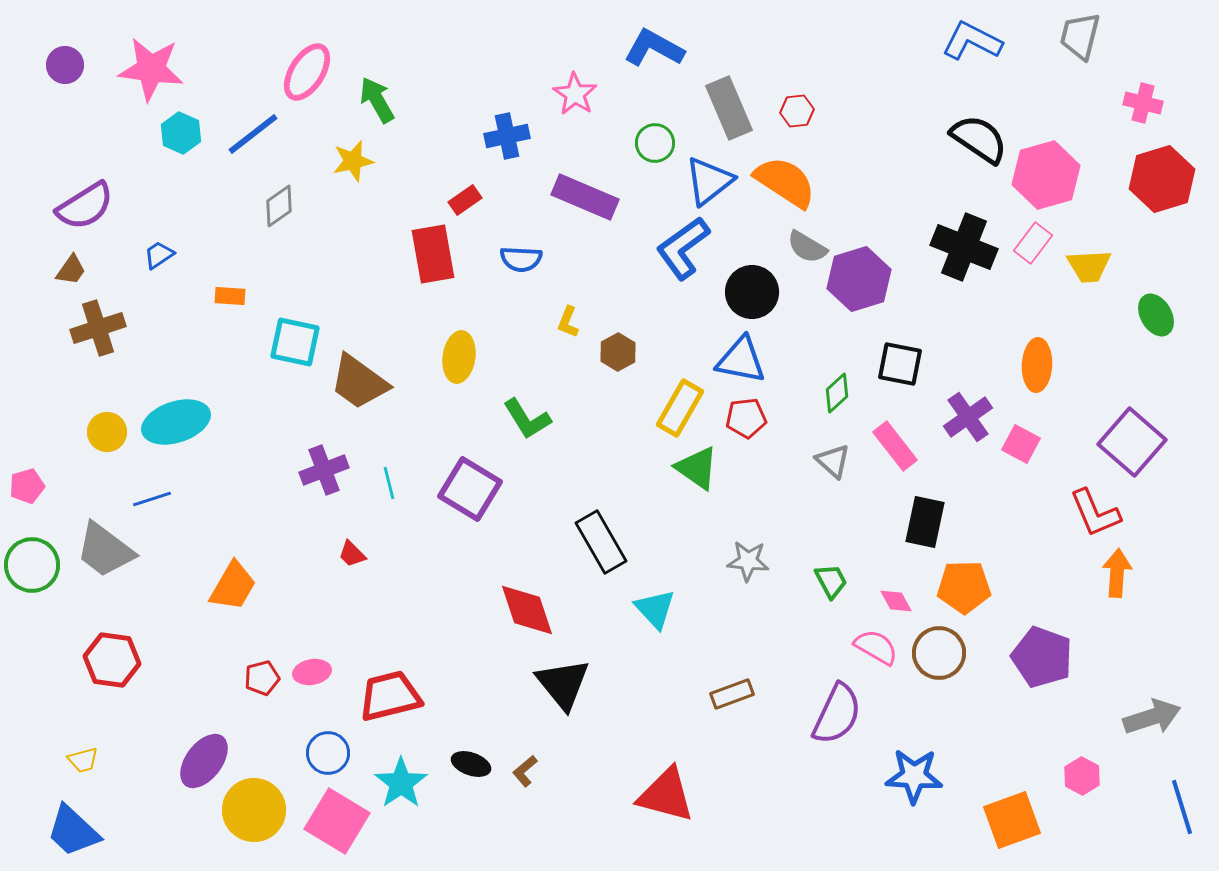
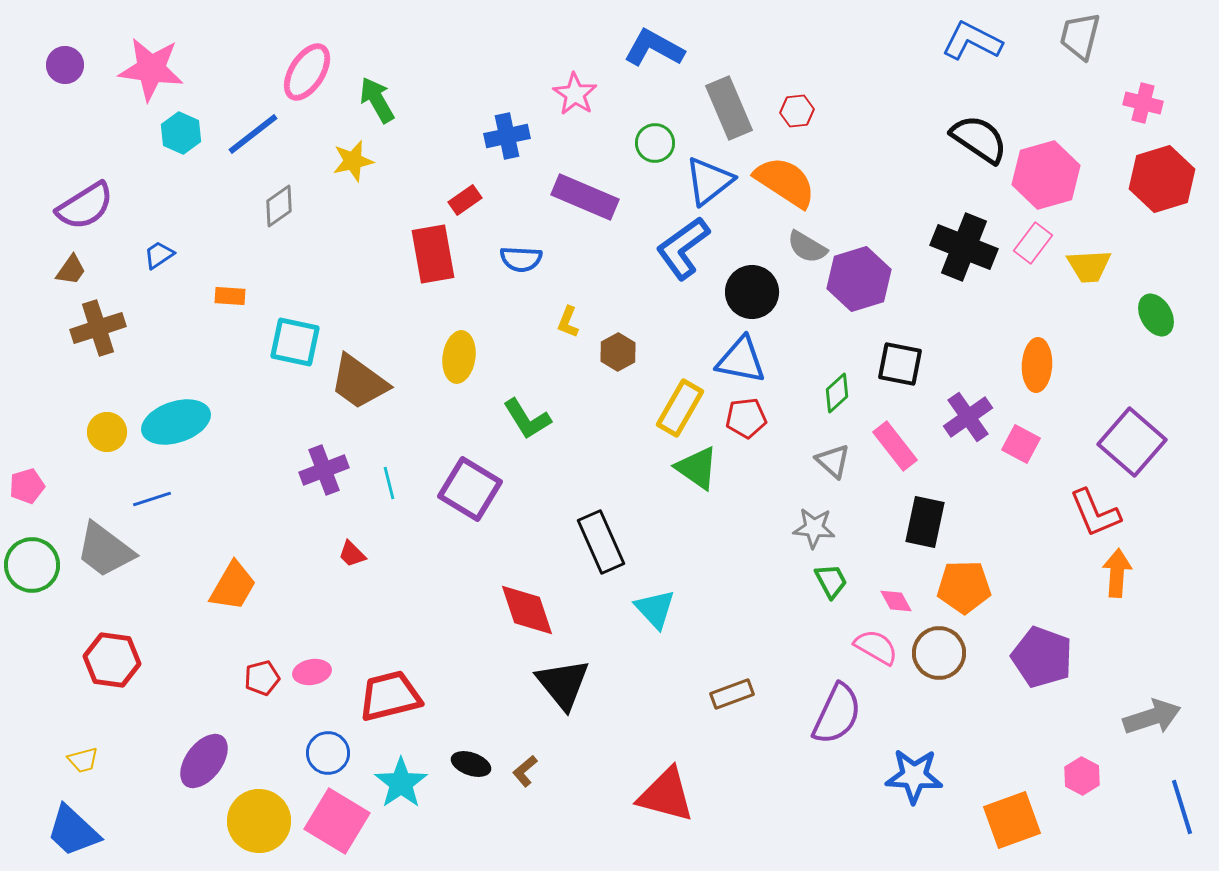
black rectangle at (601, 542): rotated 6 degrees clockwise
gray star at (748, 561): moved 66 px right, 33 px up
yellow circle at (254, 810): moved 5 px right, 11 px down
